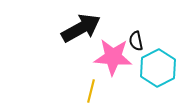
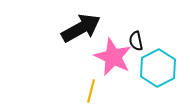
pink star: rotated 21 degrees clockwise
